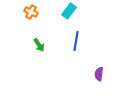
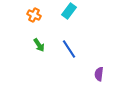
orange cross: moved 3 px right, 3 px down
blue line: moved 7 px left, 8 px down; rotated 42 degrees counterclockwise
